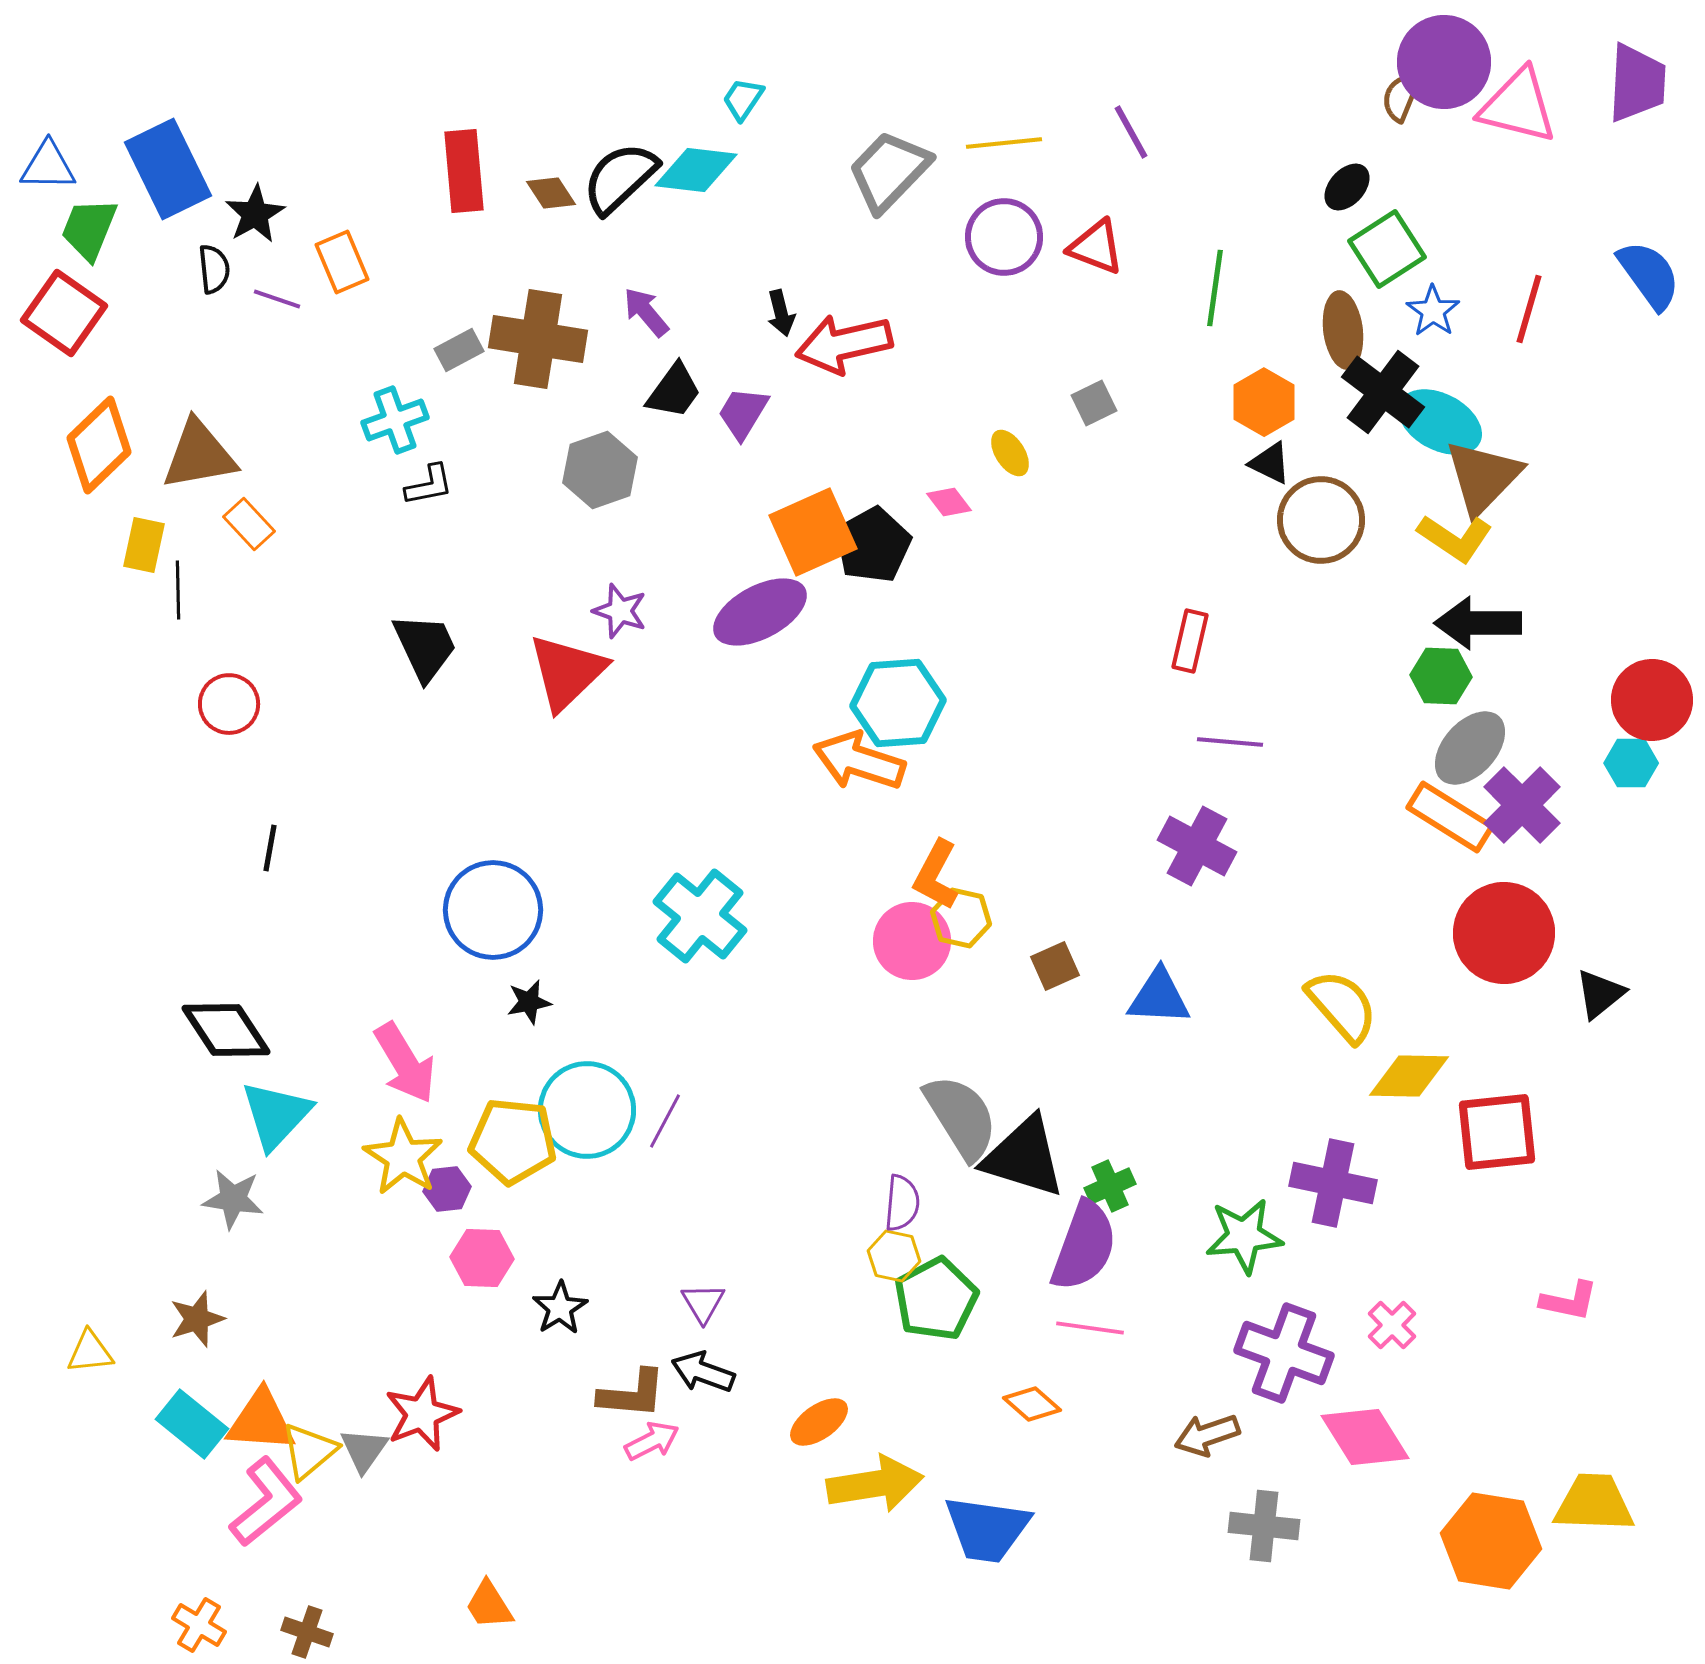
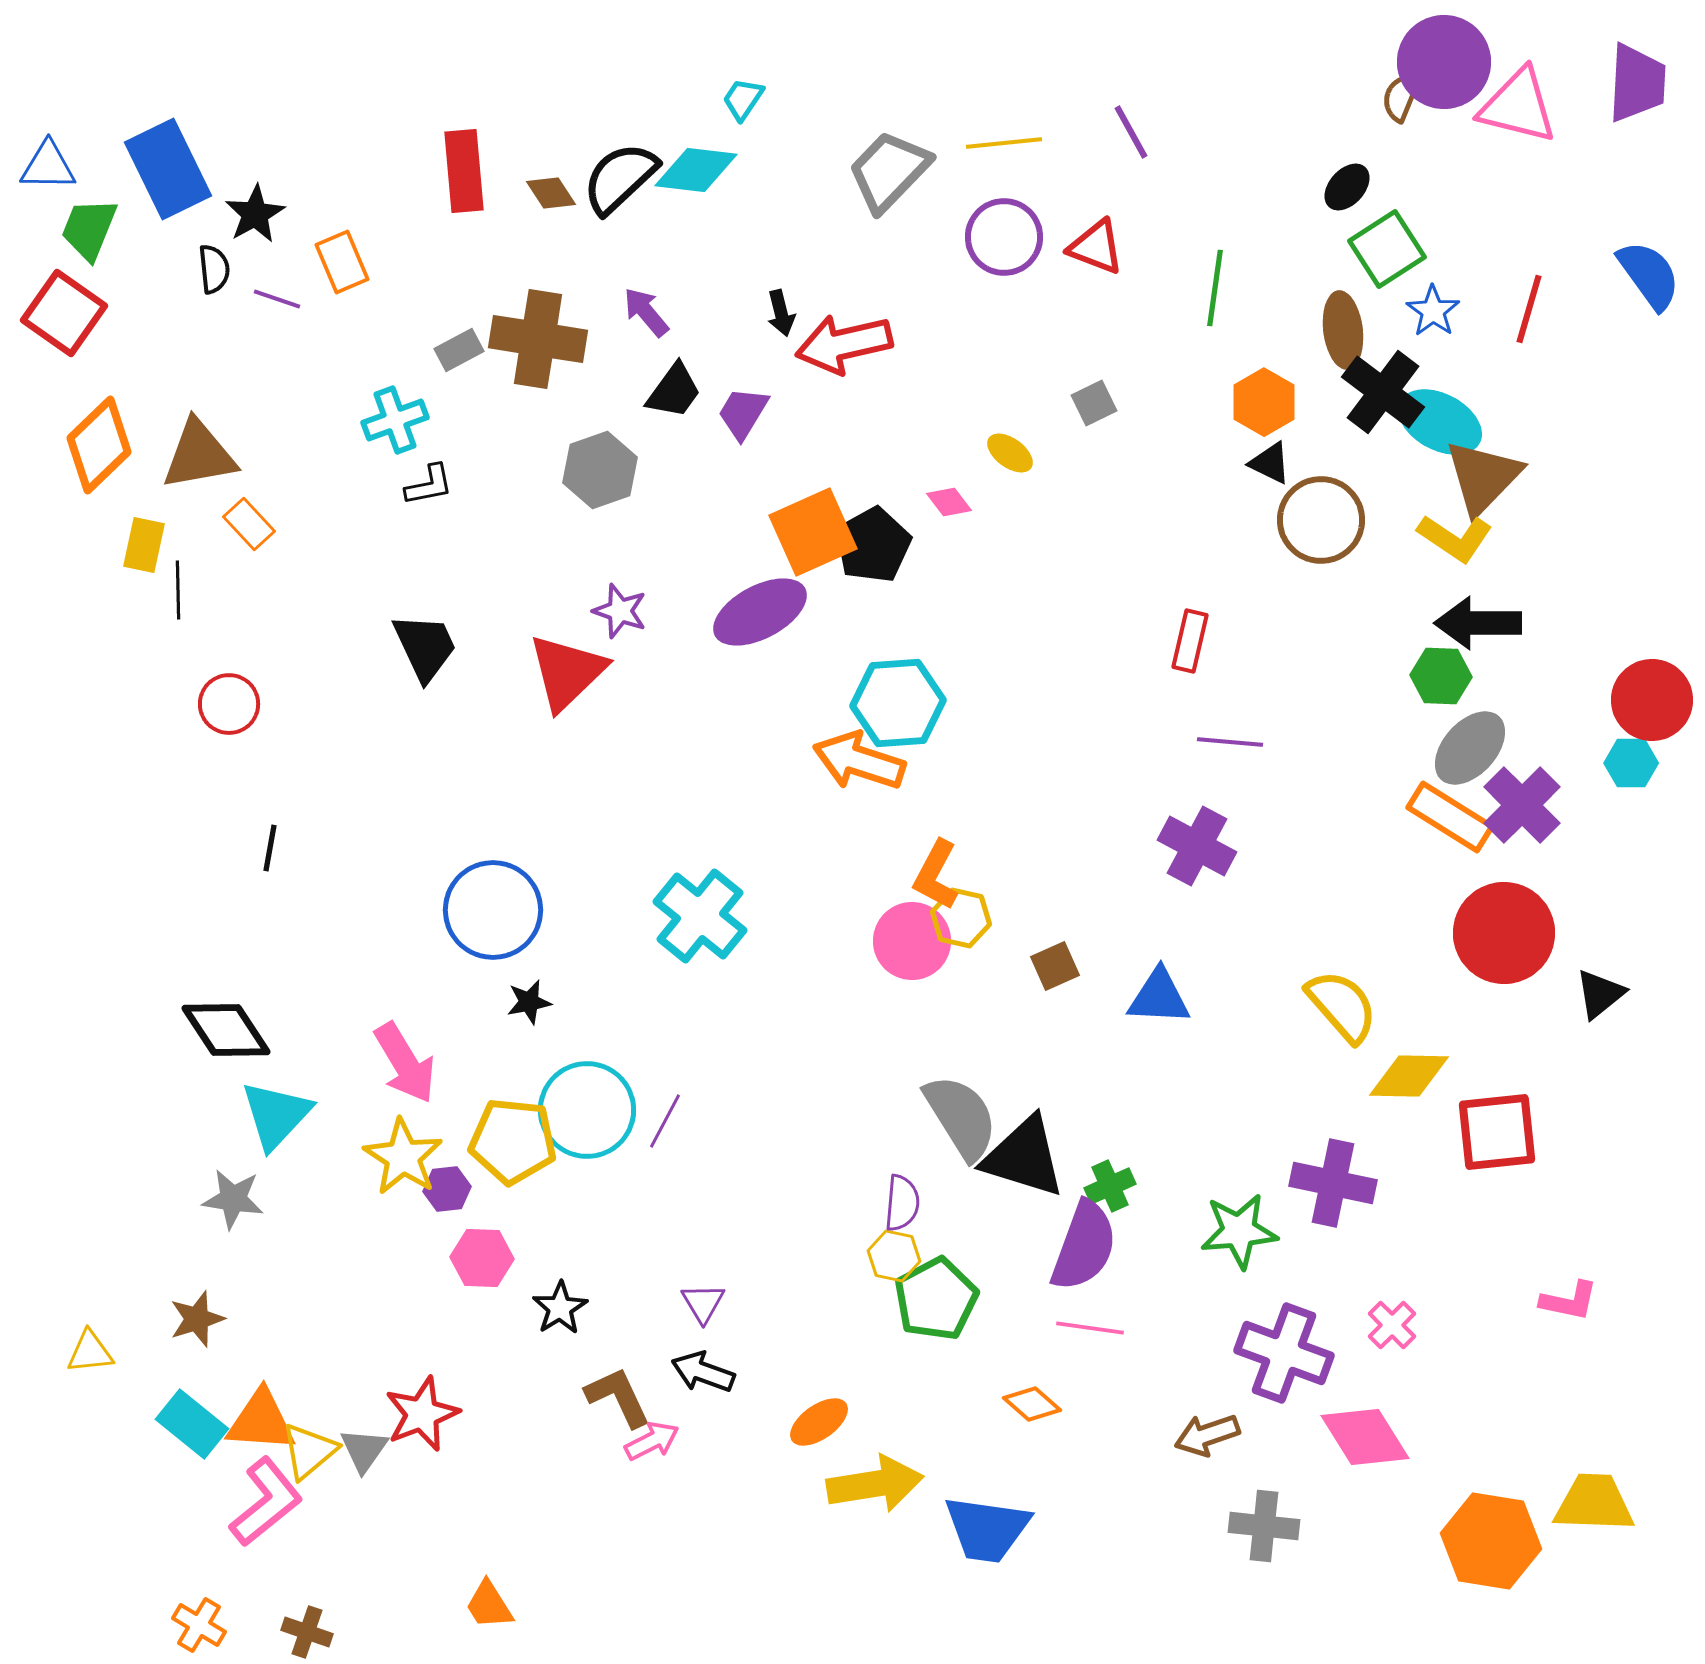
yellow ellipse at (1010, 453): rotated 21 degrees counterclockwise
green star at (1244, 1236): moved 5 px left, 5 px up
brown L-shape at (632, 1394): moved 14 px left, 3 px down; rotated 120 degrees counterclockwise
